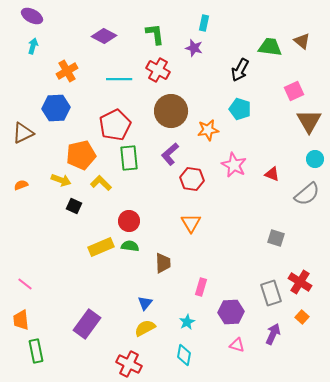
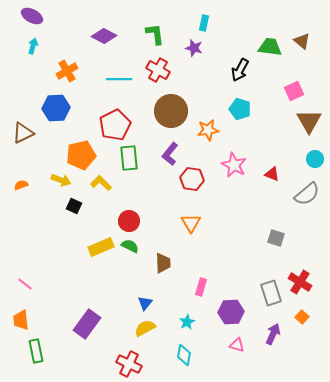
purple L-shape at (170, 154): rotated 10 degrees counterclockwise
green semicircle at (130, 246): rotated 18 degrees clockwise
